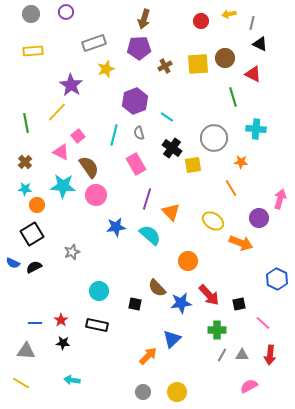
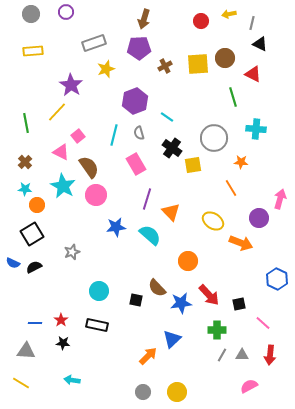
cyan star at (63, 186): rotated 25 degrees clockwise
black square at (135, 304): moved 1 px right, 4 px up
